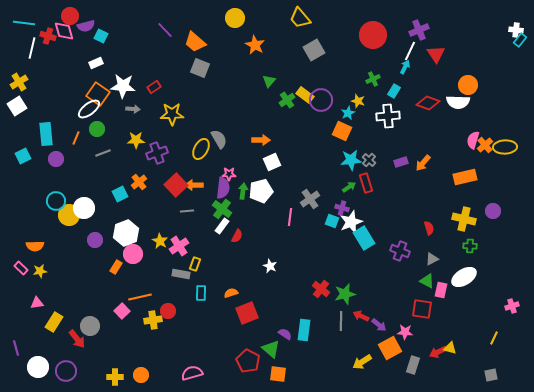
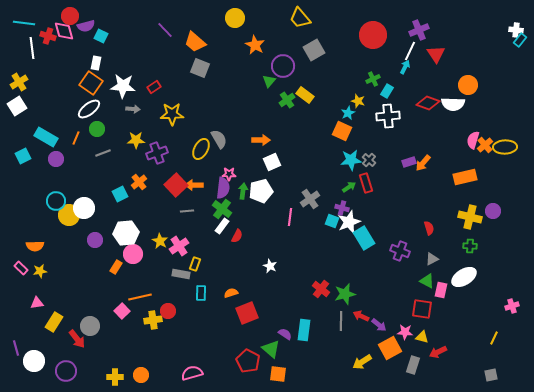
white line at (32, 48): rotated 20 degrees counterclockwise
white rectangle at (96, 63): rotated 56 degrees counterclockwise
cyan rectangle at (394, 91): moved 7 px left
orange square at (98, 94): moved 7 px left, 11 px up
purple circle at (321, 100): moved 38 px left, 34 px up
white semicircle at (458, 102): moved 5 px left, 2 px down
cyan rectangle at (46, 134): moved 3 px down; rotated 55 degrees counterclockwise
purple rectangle at (401, 162): moved 8 px right
yellow cross at (464, 219): moved 6 px right, 2 px up
white star at (351, 222): moved 2 px left
white hexagon at (126, 233): rotated 15 degrees clockwise
yellow triangle at (450, 348): moved 28 px left, 11 px up
white circle at (38, 367): moved 4 px left, 6 px up
